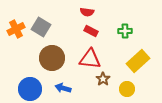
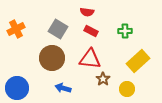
gray square: moved 17 px right, 2 px down
blue circle: moved 13 px left, 1 px up
